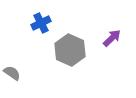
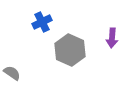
blue cross: moved 1 px right, 1 px up
purple arrow: rotated 138 degrees clockwise
